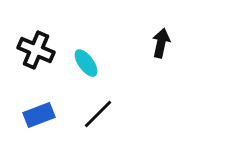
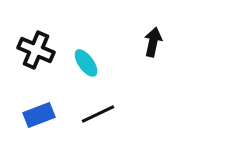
black arrow: moved 8 px left, 1 px up
black line: rotated 20 degrees clockwise
